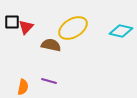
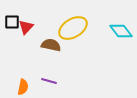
cyan diamond: rotated 40 degrees clockwise
